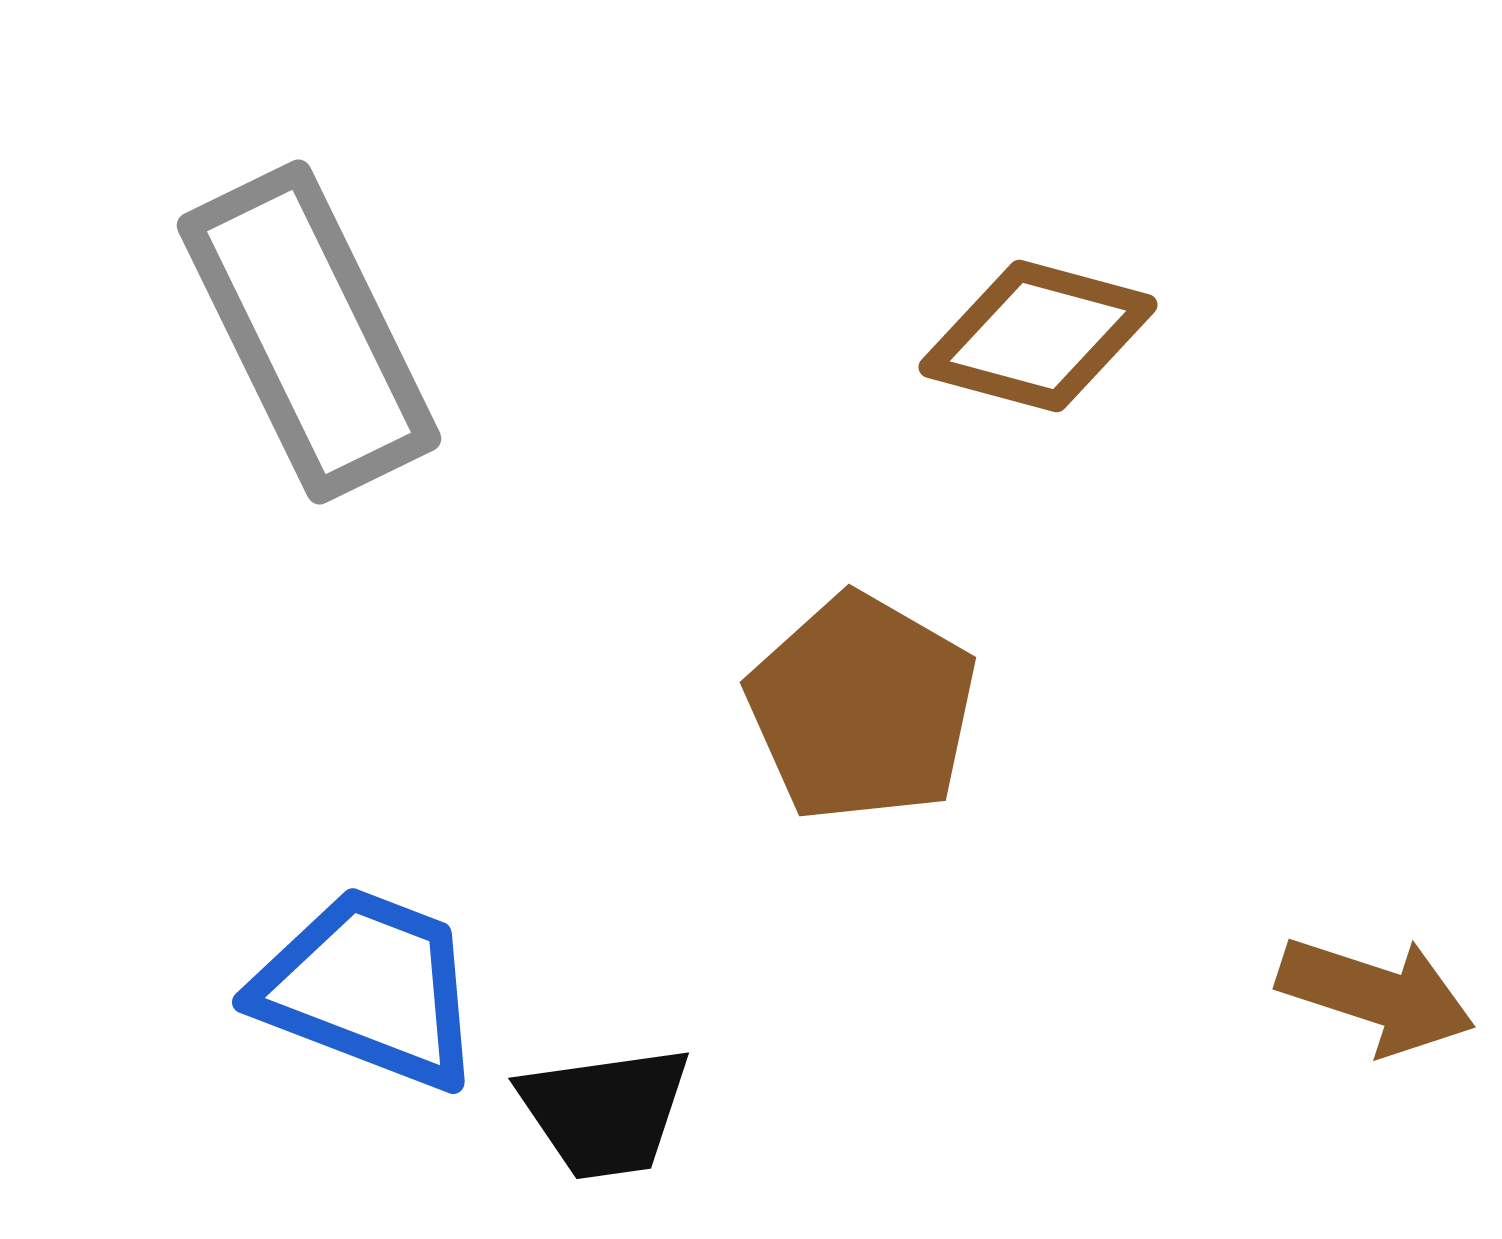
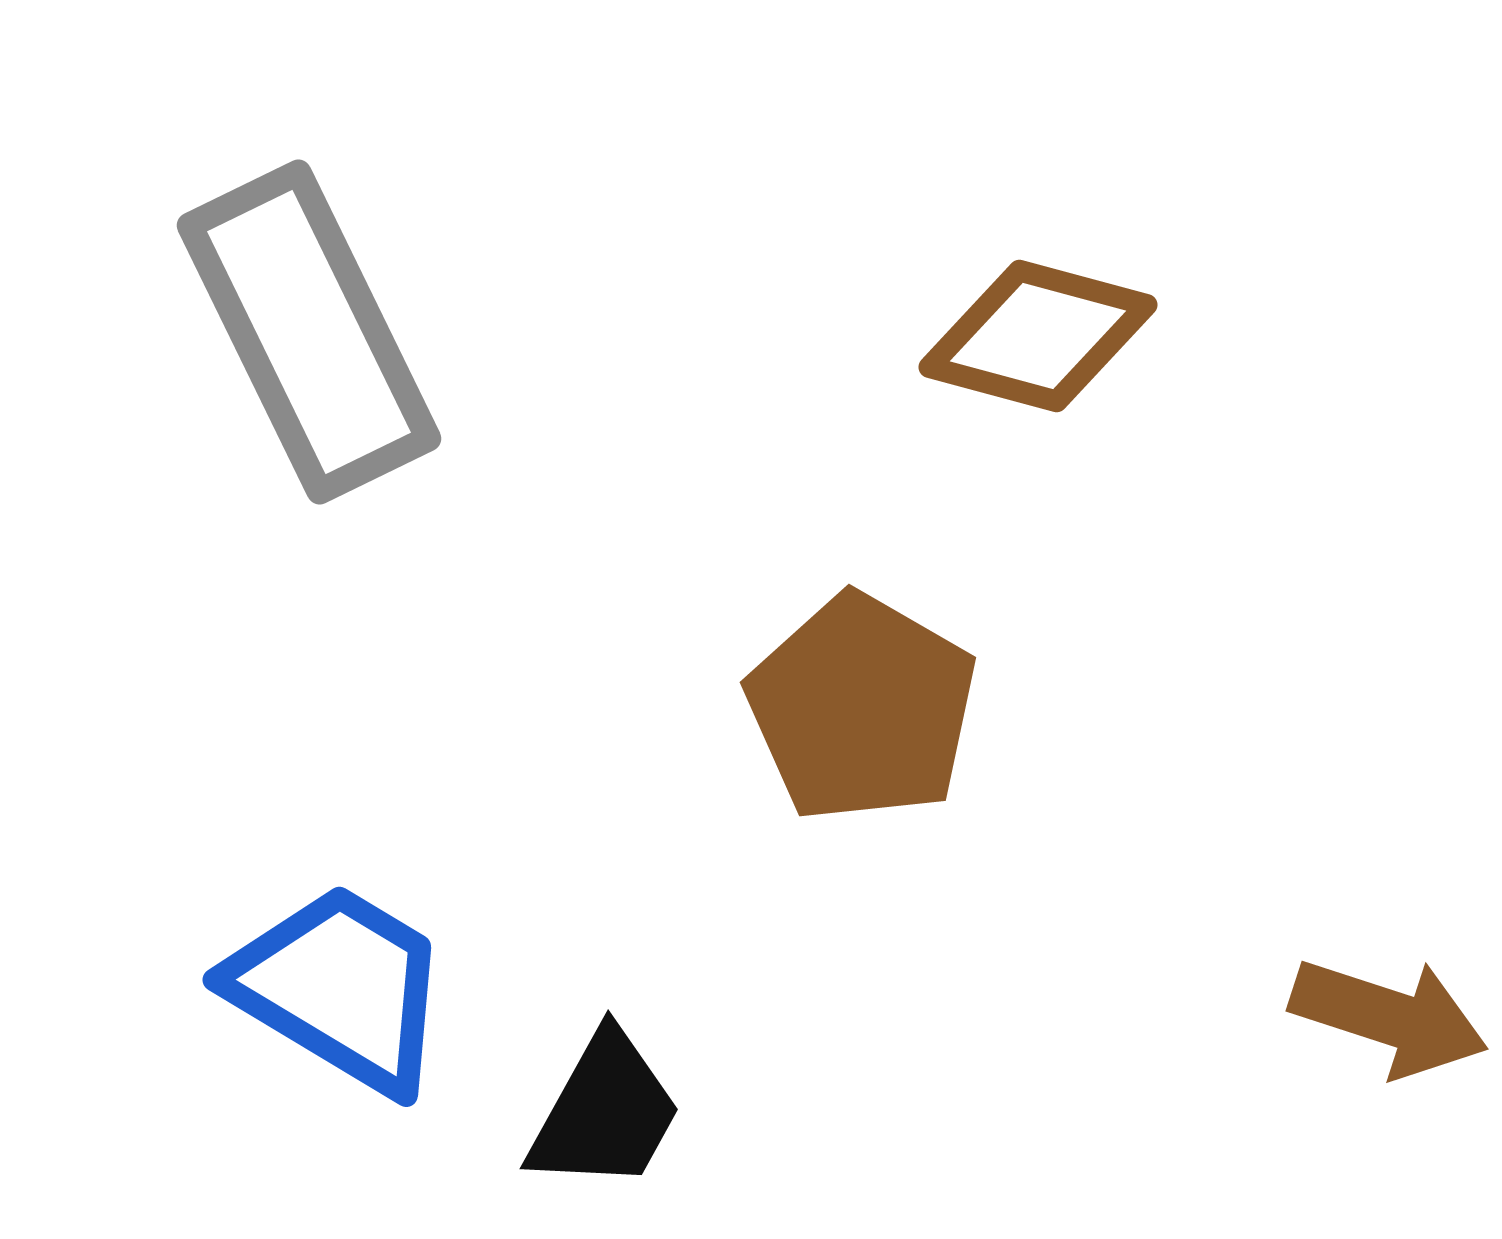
blue trapezoid: moved 29 px left; rotated 10 degrees clockwise
brown arrow: moved 13 px right, 22 px down
black trapezoid: rotated 53 degrees counterclockwise
